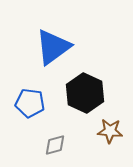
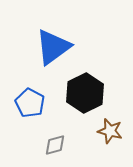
black hexagon: rotated 9 degrees clockwise
blue pentagon: rotated 20 degrees clockwise
brown star: rotated 10 degrees clockwise
